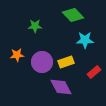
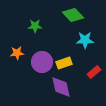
orange star: moved 2 px up
yellow rectangle: moved 2 px left, 1 px down
purple diamond: rotated 15 degrees clockwise
